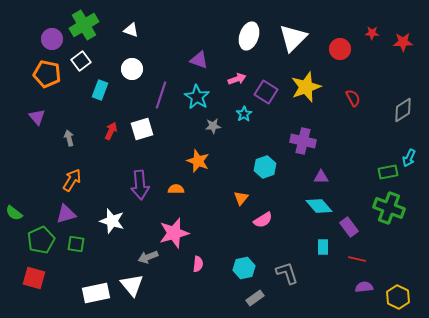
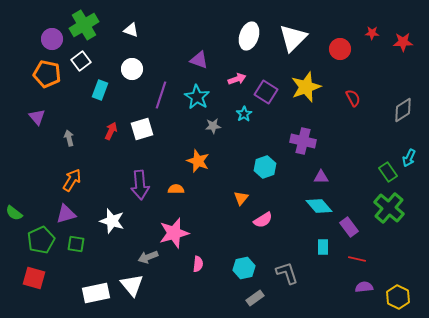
green rectangle at (388, 172): rotated 66 degrees clockwise
green cross at (389, 208): rotated 20 degrees clockwise
